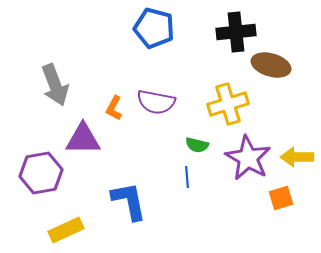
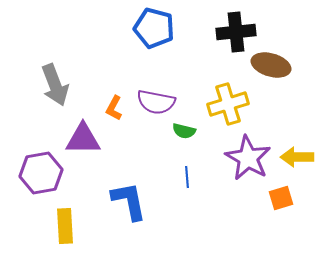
green semicircle: moved 13 px left, 14 px up
yellow rectangle: moved 1 px left, 4 px up; rotated 68 degrees counterclockwise
